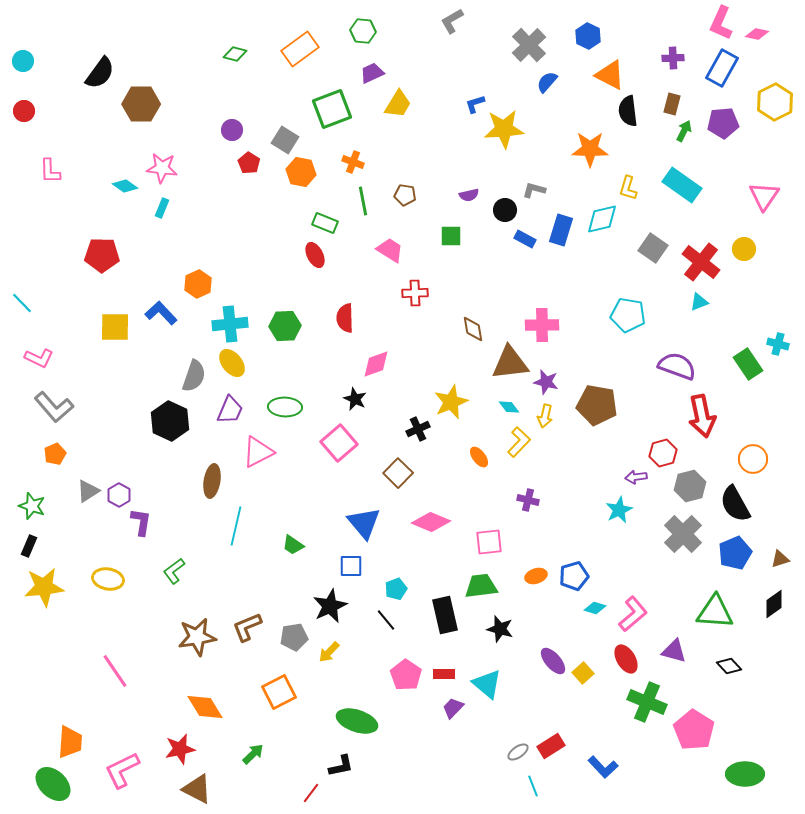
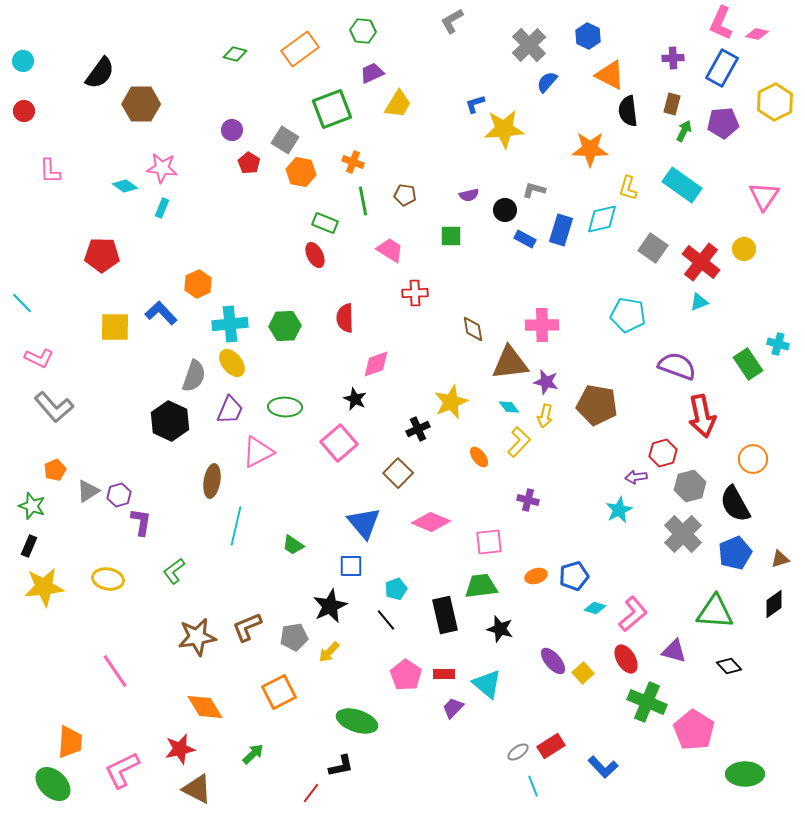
orange pentagon at (55, 454): moved 16 px down
purple hexagon at (119, 495): rotated 15 degrees clockwise
